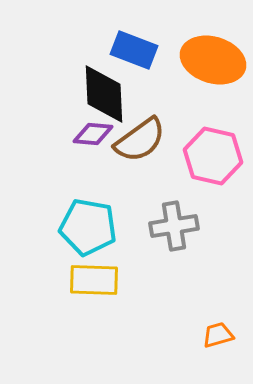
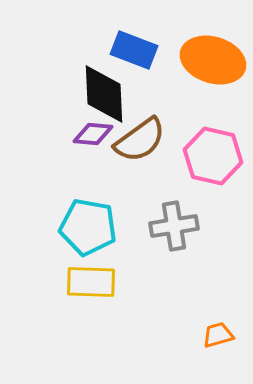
yellow rectangle: moved 3 px left, 2 px down
